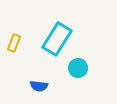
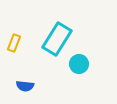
cyan circle: moved 1 px right, 4 px up
blue semicircle: moved 14 px left
